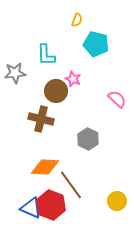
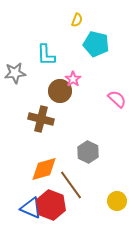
pink star: rotated 14 degrees clockwise
brown circle: moved 4 px right
gray hexagon: moved 13 px down
orange diamond: moved 1 px left, 2 px down; rotated 20 degrees counterclockwise
